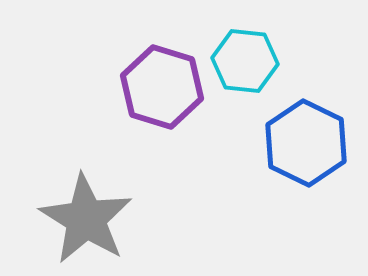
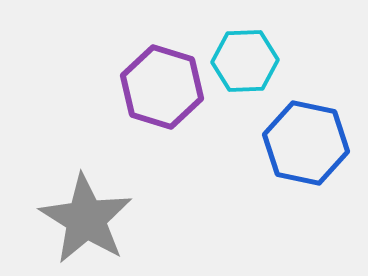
cyan hexagon: rotated 8 degrees counterclockwise
blue hexagon: rotated 14 degrees counterclockwise
